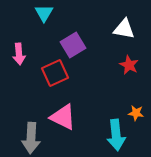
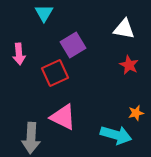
orange star: rotated 21 degrees counterclockwise
cyan arrow: rotated 68 degrees counterclockwise
